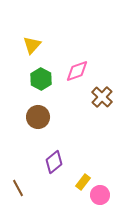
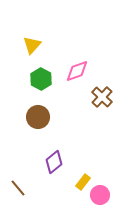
brown line: rotated 12 degrees counterclockwise
